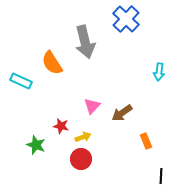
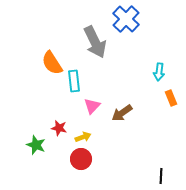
gray arrow: moved 10 px right; rotated 12 degrees counterclockwise
cyan rectangle: moved 53 px right; rotated 60 degrees clockwise
red star: moved 2 px left, 2 px down
orange rectangle: moved 25 px right, 43 px up
